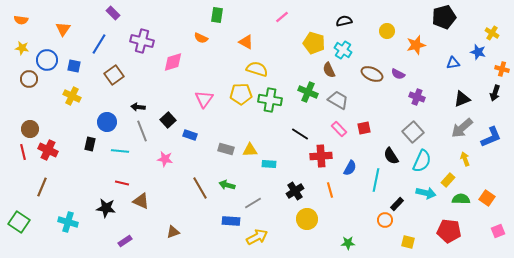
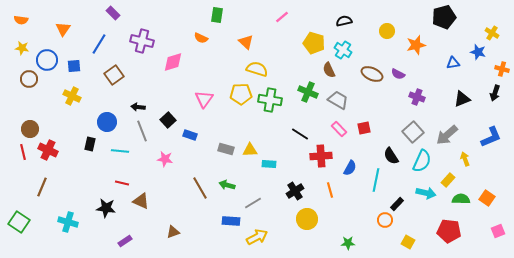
orange triangle at (246, 42): rotated 14 degrees clockwise
blue square at (74, 66): rotated 16 degrees counterclockwise
gray arrow at (462, 128): moved 15 px left, 7 px down
yellow square at (408, 242): rotated 16 degrees clockwise
